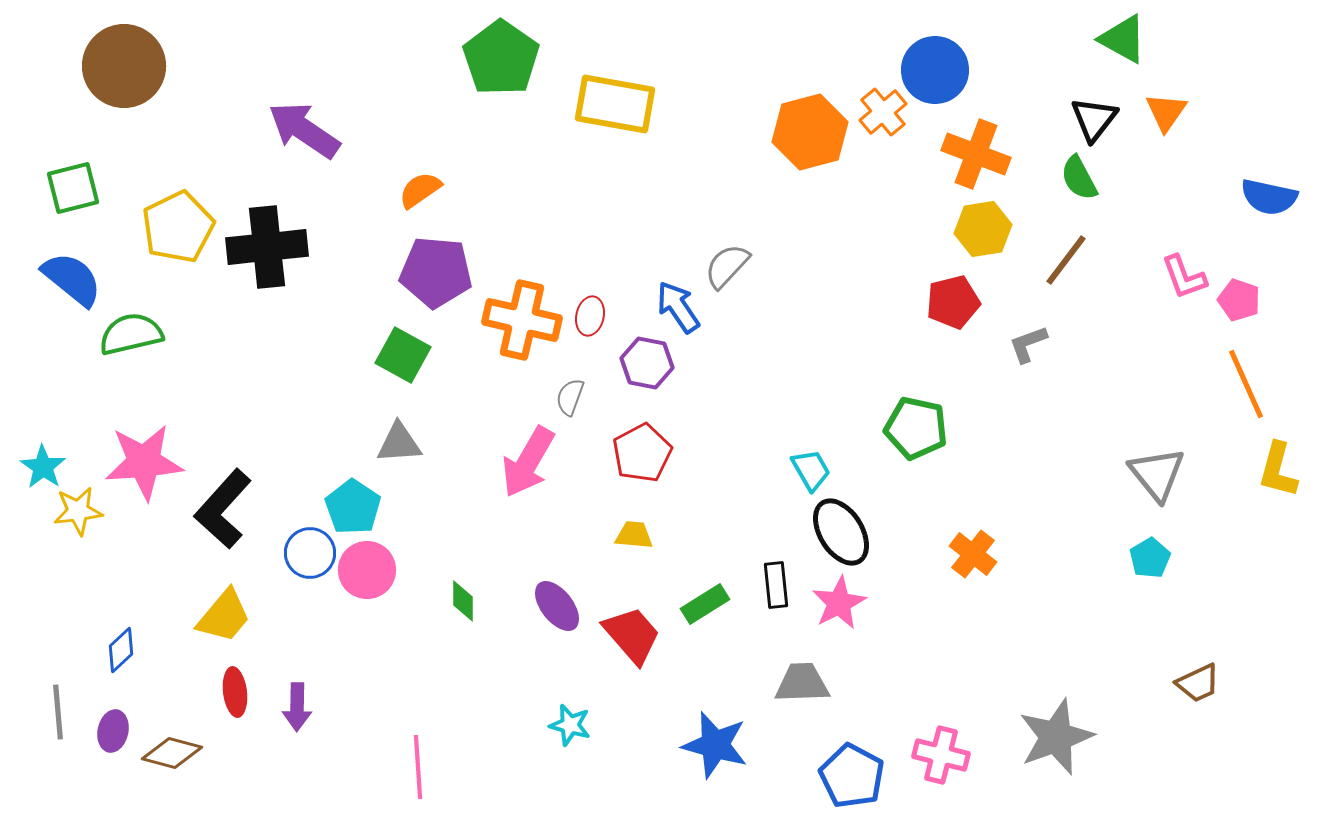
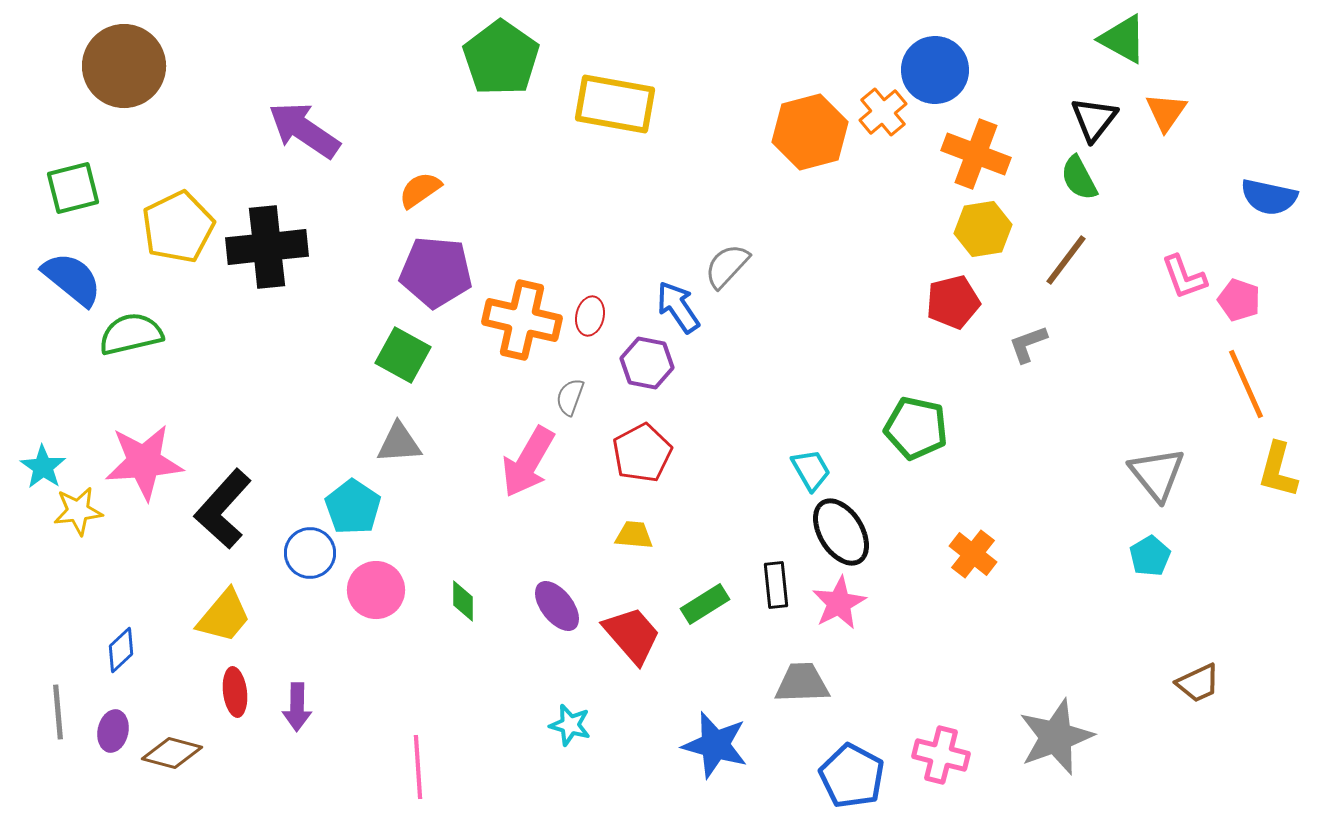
cyan pentagon at (1150, 558): moved 2 px up
pink circle at (367, 570): moved 9 px right, 20 px down
